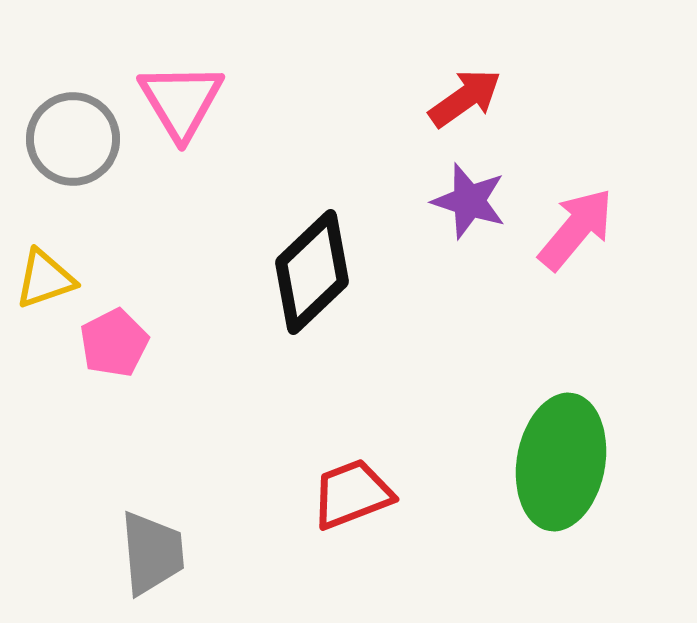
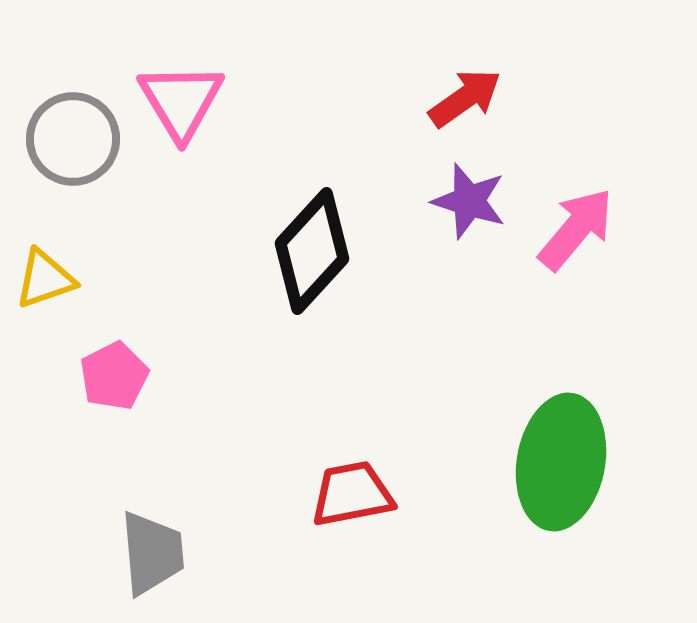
black diamond: moved 21 px up; rotated 4 degrees counterclockwise
pink pentagon: moved 33 px down
red trapezoid: rotated 10 degrees clockwise
